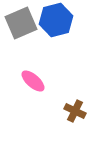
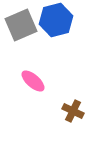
gray square: moved 2 px down
brown cross: moved 2 px left
